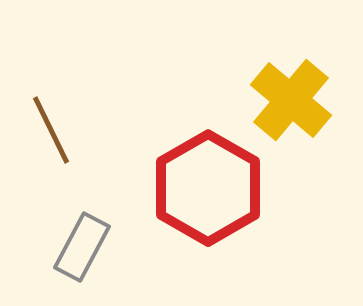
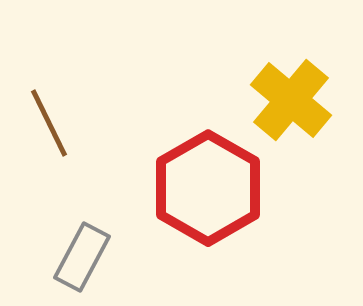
brown line: moved 2 px left, 7 px up
gray rectangle: moved 10 px down
